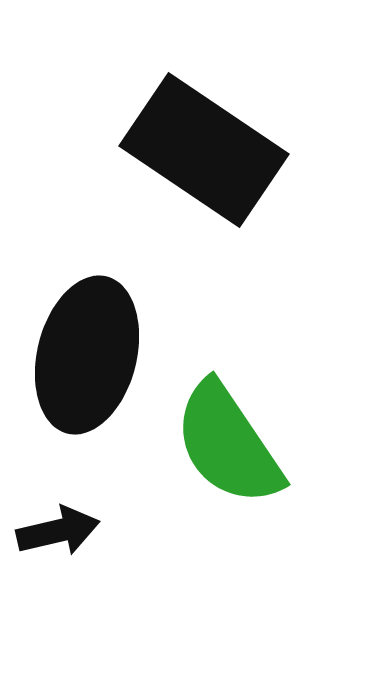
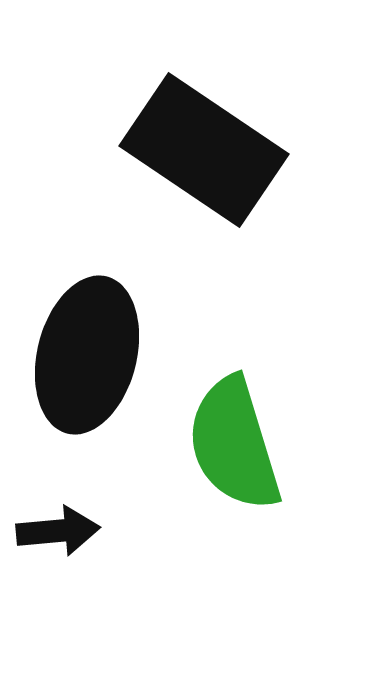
green semicircle: moved 6 px right; rotated 17 degrees clockwise
black arrow: rotated 8 degrees clockwise
